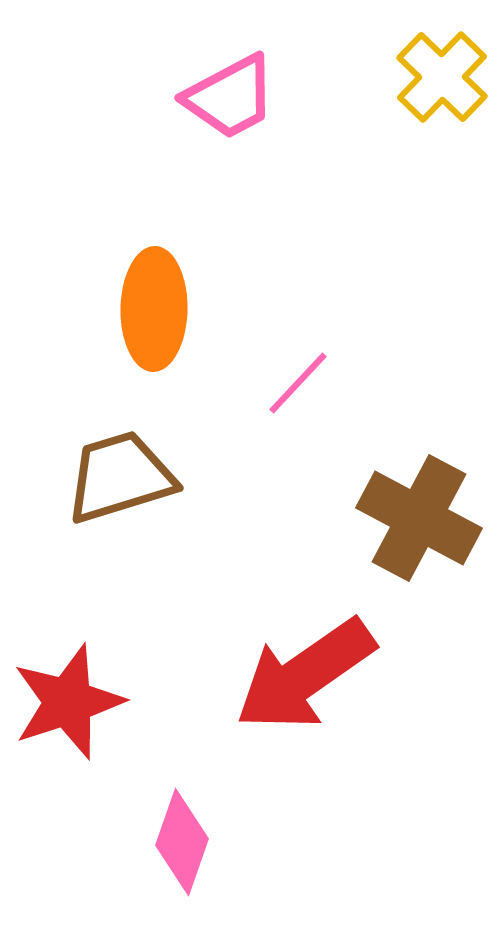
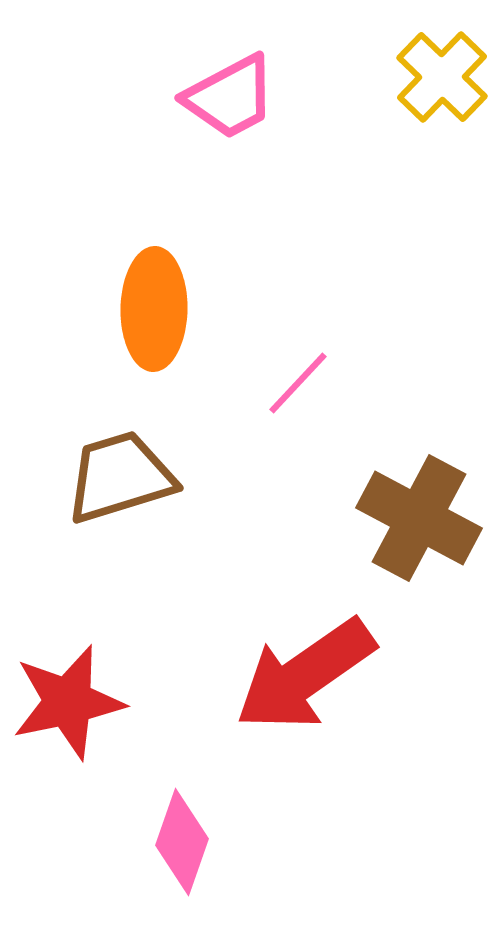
red star: rotated 6 degrees clockwise
